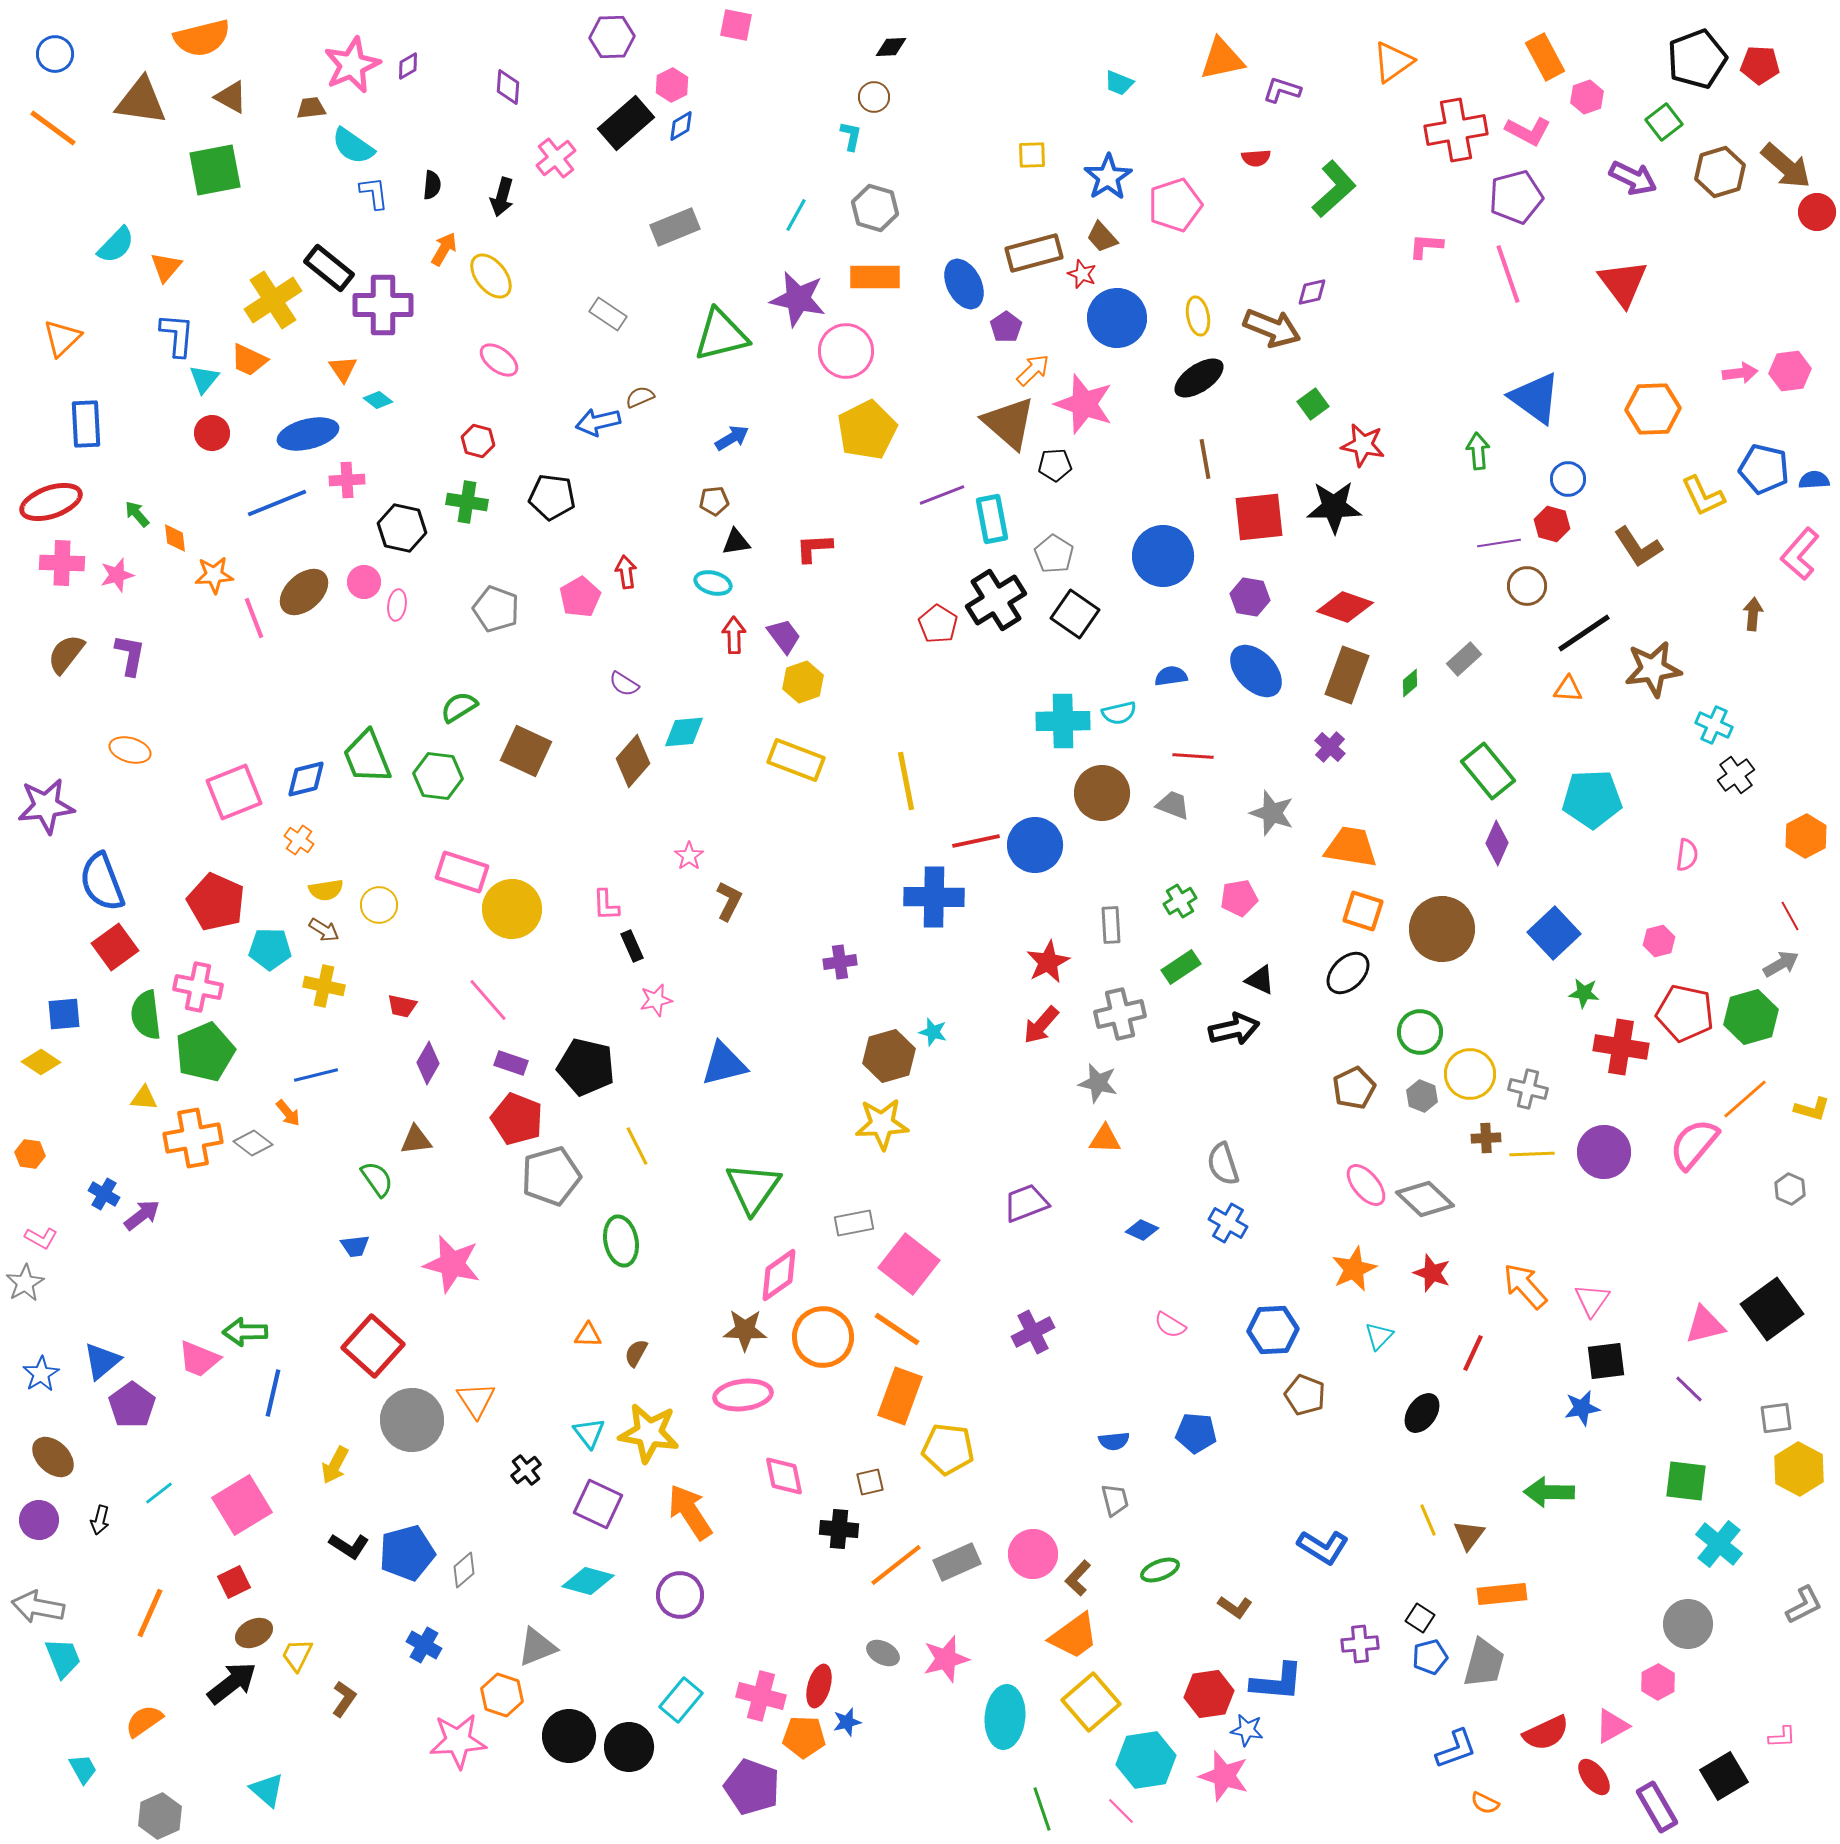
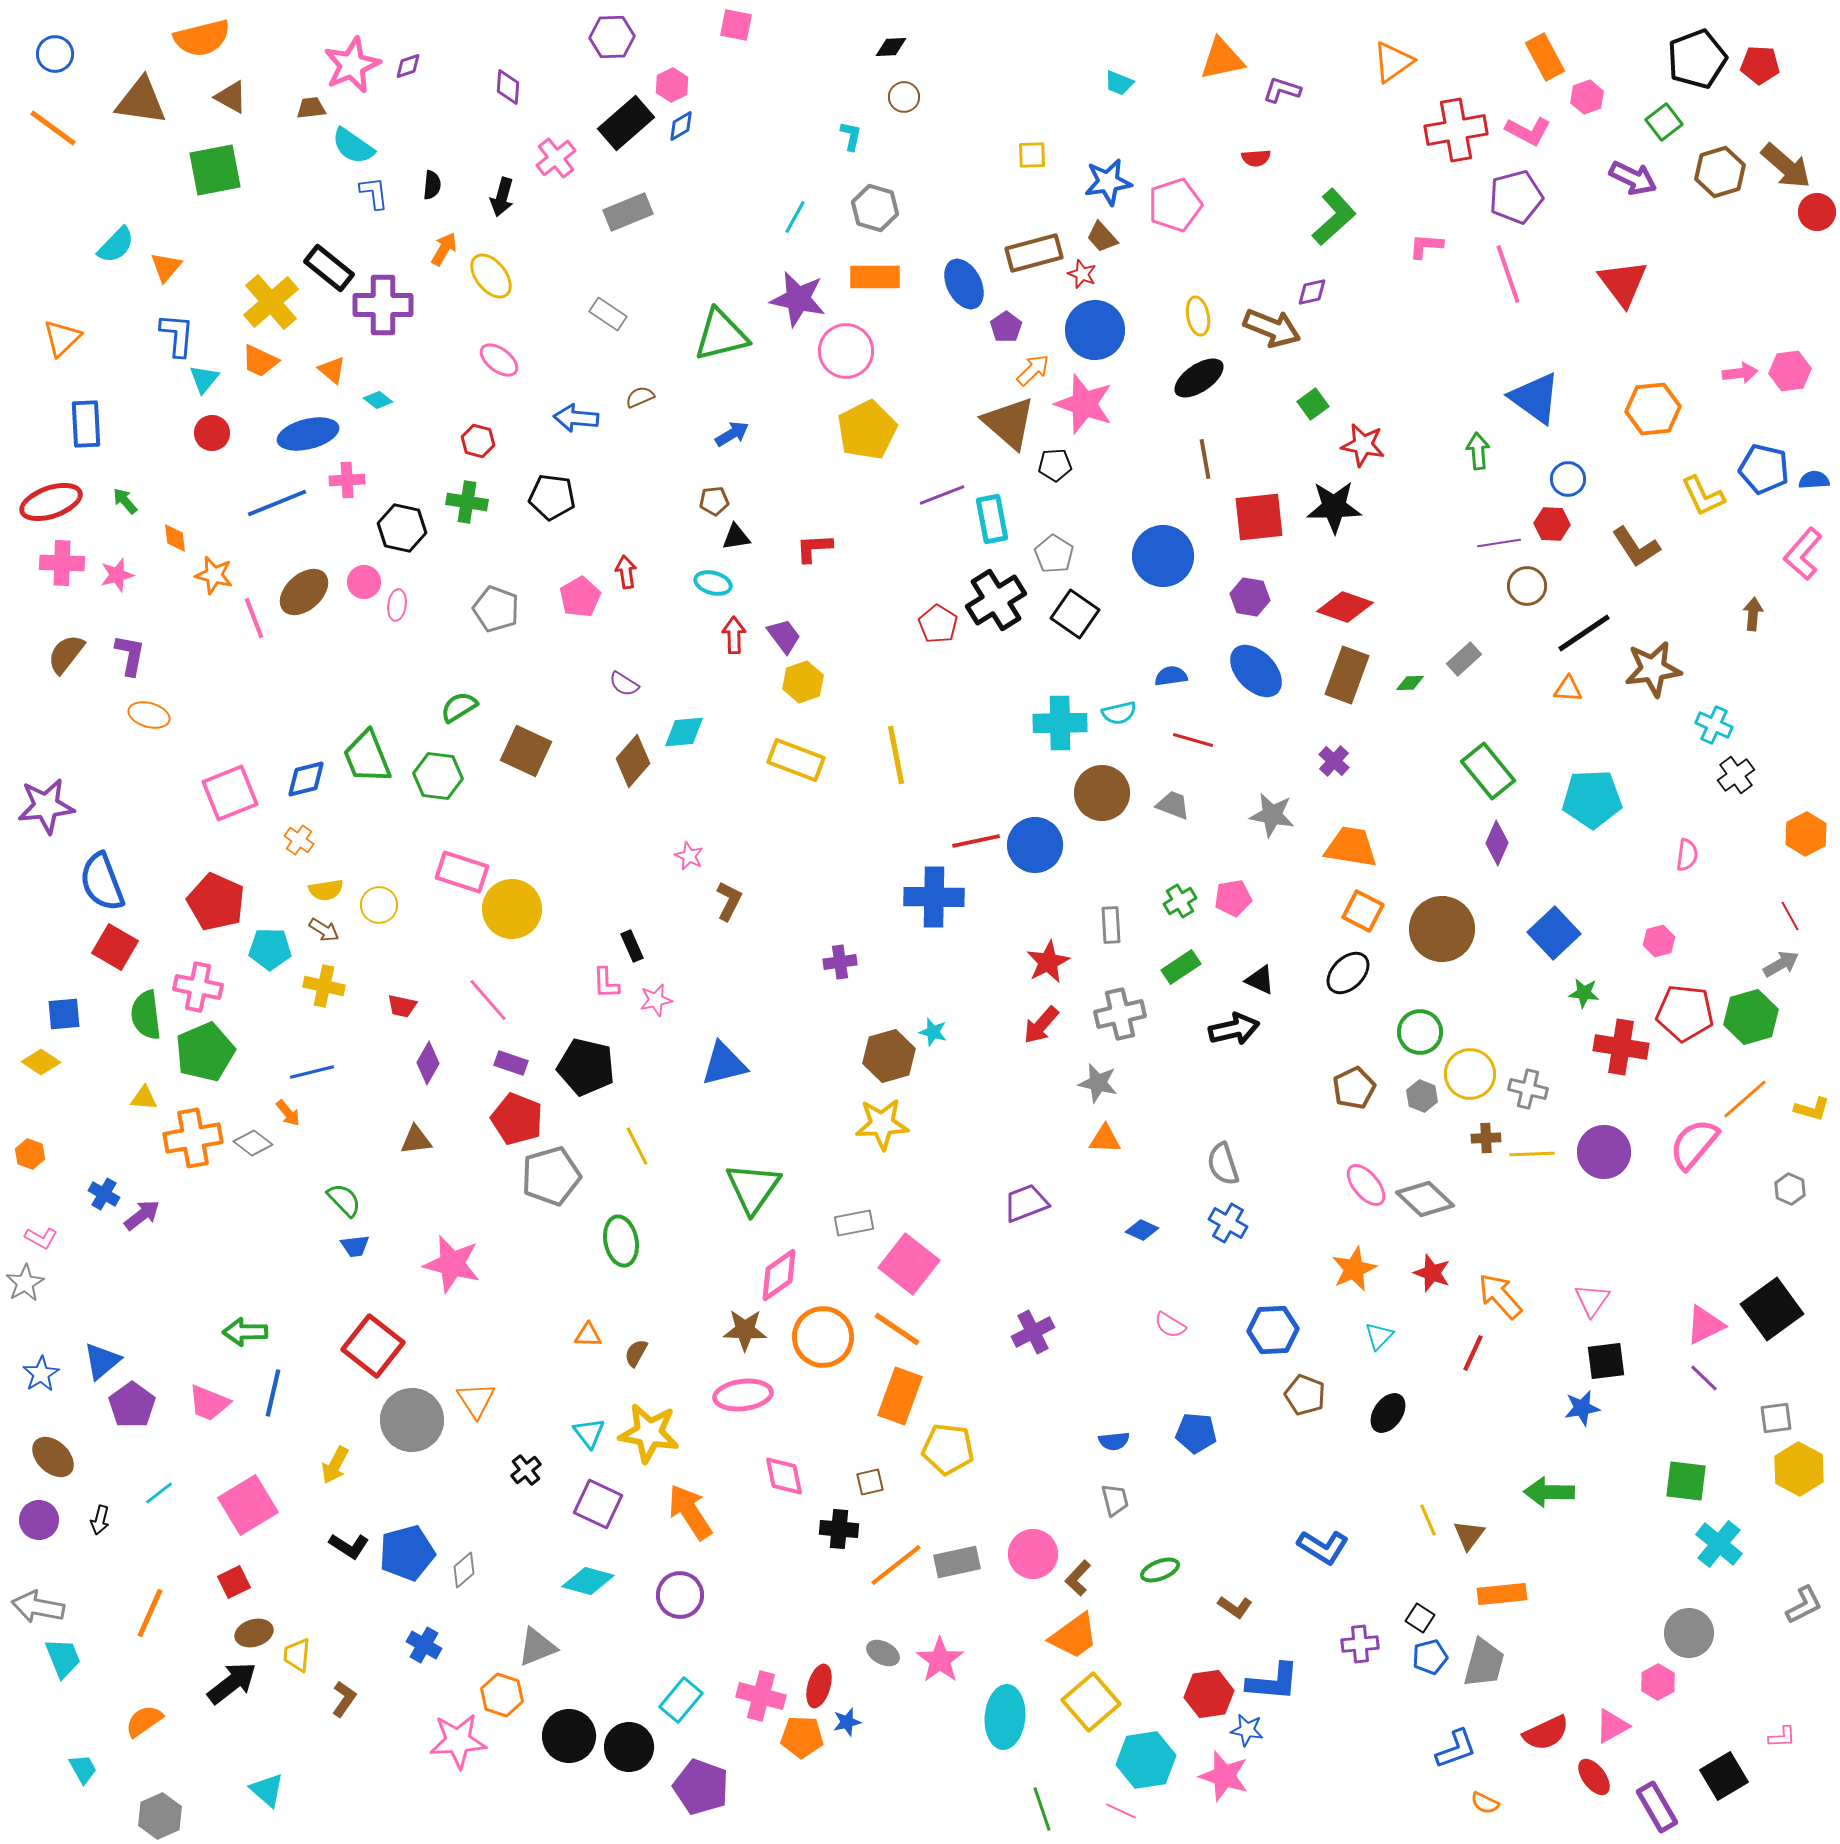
purple diamond at (408, 66): rotated 12 degrees clockwise
brown circle at (874, 97): moved 30 px right
blue star at (1108, 177): moved 5 px down; rotated 24 degrees clockwise
green L-shape at (1334, 189): moved 28 px down
cyan line at (796, 215): moved 1 px left, 2 px down
gray rectangle at (675, 227): moved 47 px left, 15 px up
yellow cross at (273, 300): moved 2 px left, 2 px down; rotated 8 degrees counterclockwise
blue circle at (1117, 318): moved 22 px left, 12 px down
orange trapezoid at (249, 360): moved 11 px right, 1 px down
orange triangle at (343, 369): moved 11 px left, 1 px down; rotated 16 degrees counterclockwise
orange hexagon at (1653, 409): rotated 4 degrees counterclockwise
blue arrow at (598, 422): moved 22 px left, 4 px up; rotated 18 degrees clockwise
blue arrow at (732, 438): moved 4 px up
green arrow at (137, 514): moved 12 px left, 13 px up
red hexagon at (1552, 524): rotated 12 degrees counterclockwise
black triangle at (736, 542): moved 5 px up
brown L-shape at (1638, 547): moved 2 px left
pink L-shape at (1800, 554): moved 3 px right
orange star at (214, 575): rotated 18 degrees clockwise
green diamond at (1410, 683): rotated 40 degrees clockwise
cyan cross at (1063, 721): moved 3 px left, 2 px down
purple cross at (1330, 747): moved 4 px right, 14 px down
orange ellipse at (130, 750): moved 19 px right, 35 px up
red line at (1193, 756): moved 16 px up; rotated 12 degrees clockwise
yellow line at (906, 781): moved 10 px left, 26 px up
pink square at (234, 792): moved 4 px left, 1 px down
gray star at (1272, 813): moved 2 px down; rotated 9 degrees counterclockwise
orange hexagon at (1806, 836): moved 2 px up
pink star at (689, 856): rotated 12 degrees counterclockwise
pink pentagon at (1239, 898): moved 6 px left
pink L-shape at (606, 905): moved 78 px down
orange square at (1363, 911): rotated 9 degrees clockwise
red square at (115, 947): rotated 24 degrees counterclockwise
red pentagon at (1685, 1013): rotated 6 degrees counterclockwise
blue line at (316, 1075): moved 4 px left, 3 px up
orange hexagon at (30, 1154): rotated 12 degrees clockwise
green semicircle at (377, 1179): moved 33 px left, 21 px down; rotated 9 degrees counterclockwise
orange arrow at (1525, 1286): moved 25 px left, 10 px down
pink triangle at (1705, 1325): rotated 12 degrees counterclockwise
red square at (373, 1346): rotated 4 degrees counterclockwise
pink trapezoid at (199, 1359): moved 10 px right, 44 px down
purple line at (1689, 1389): moved 15 px right, 11 px up
black ellipse at (1422, 1413): moved 34 px left
pink square at (242, 1505): moved 6 px right
gray rectangle at (957, 1562): rotated 12 degrees clockwise
gray circle at (1688, 1624): moved 1 px right, 9 px down
brown ellipse at (254, 1633): rotated 9 degrees clockwise
yellow trapezoid at (297, 1655): rotated 21 degrees counterclockwise
pink star at (946, 1659): moved 6 px left, 1 px down; rotated 21 degrees counterclockwise
blue L-shape at (1277, 1682): moved 4 px left
orange pentagon at (804, 1737): moved 2 px left
purple pentagon at (752, 1787): moved 51 px left
pink line at (1121, 1811): rotated 20 degrees counterclockwise
